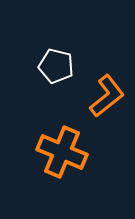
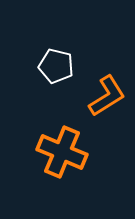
orange L-shape: rotated 6 degrees clockwise
